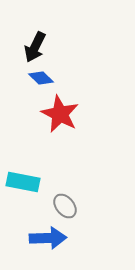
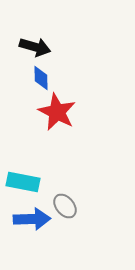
black arrow: rotated 100 degrees counterclockwise
blue diamond: rotated 45 degrees clockwise
red star: moved 3 px left, 2 px up
blue arrow: moved 16 px left, 19 px up
